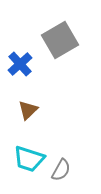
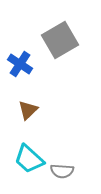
blue cross: rotated 15 degrees counterclockwise
cyan trapezoid: rotated 24 degrees clockwise
gray semicircle: moved 1 px right, 1 px down; rotated 65 degrees clockwise
